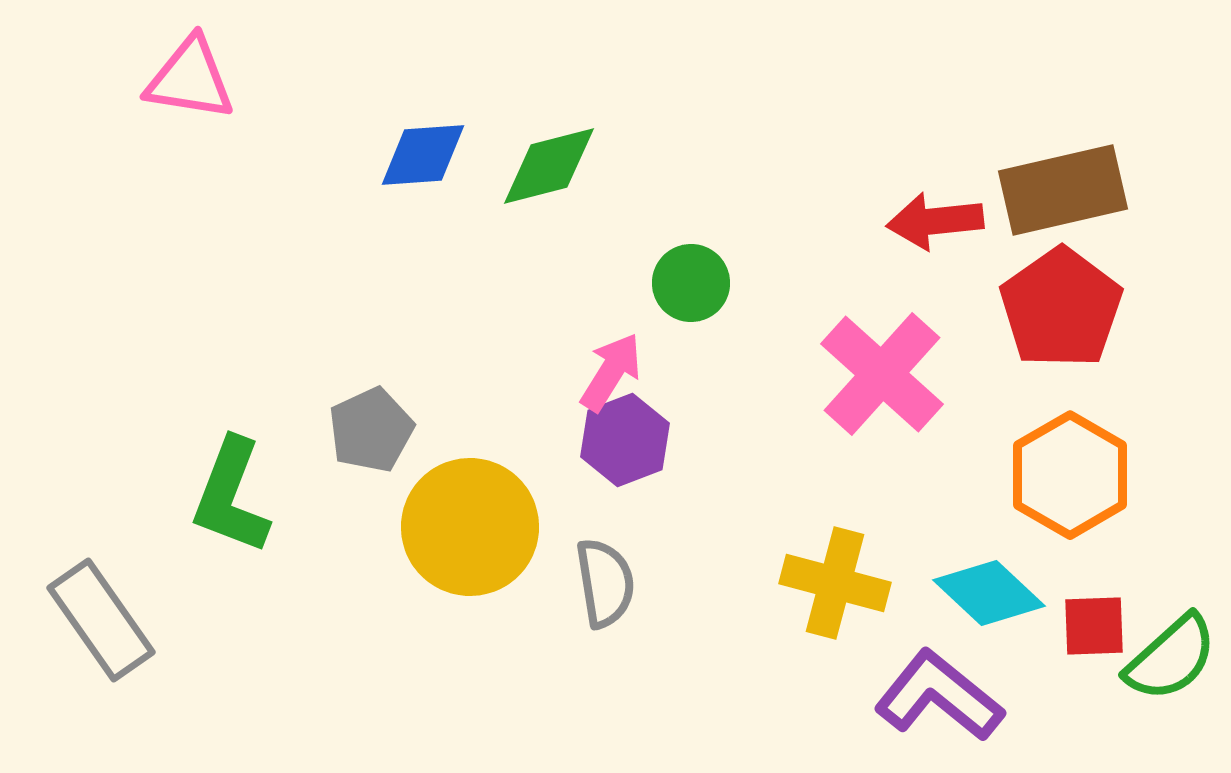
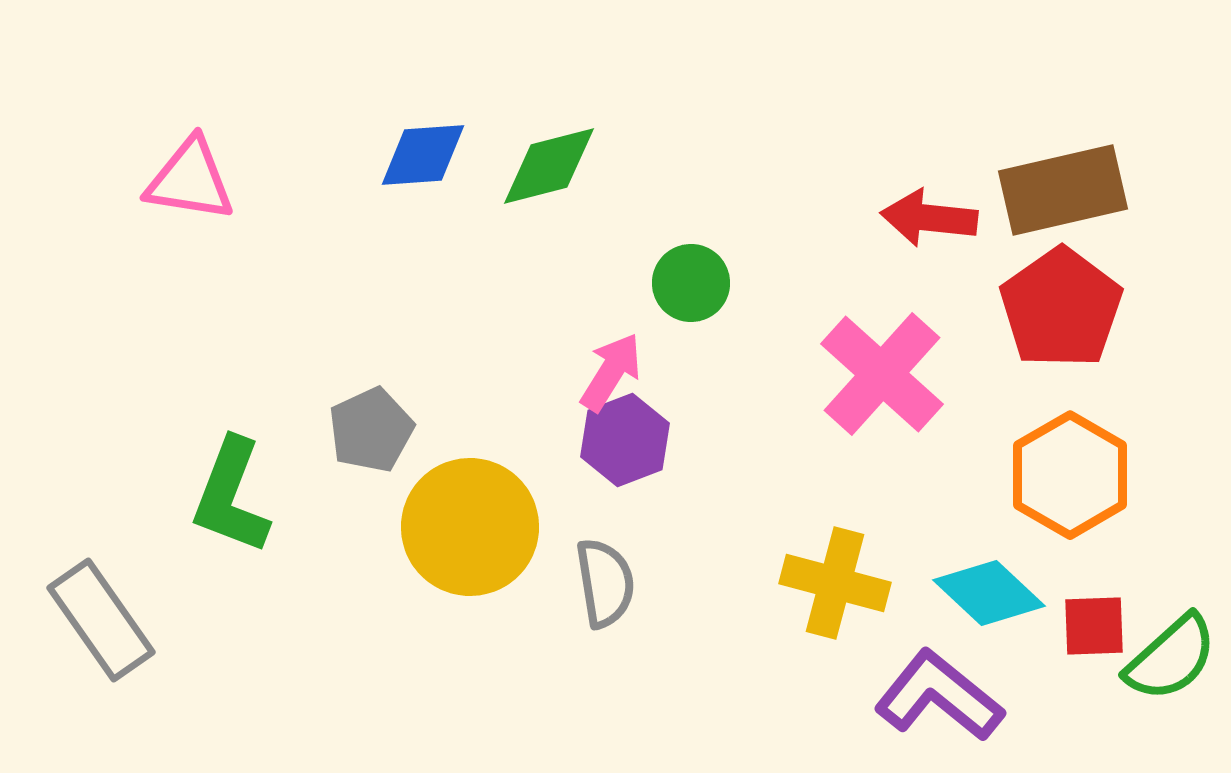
pink triangle: moved 101 px down
red arrow: moved 6 px left, 3 px up; rotated 12 degrees clockwise
